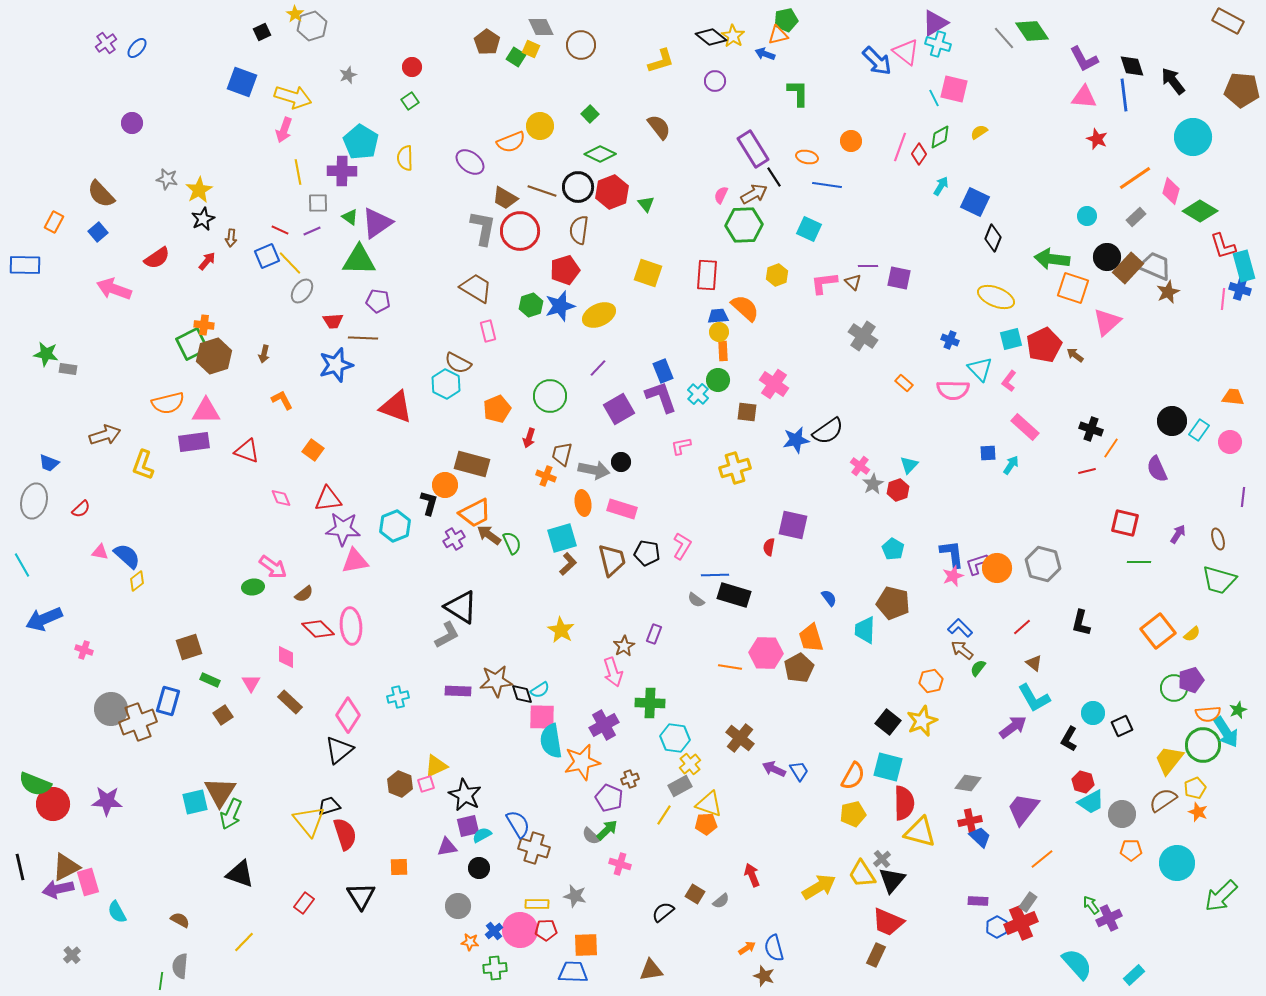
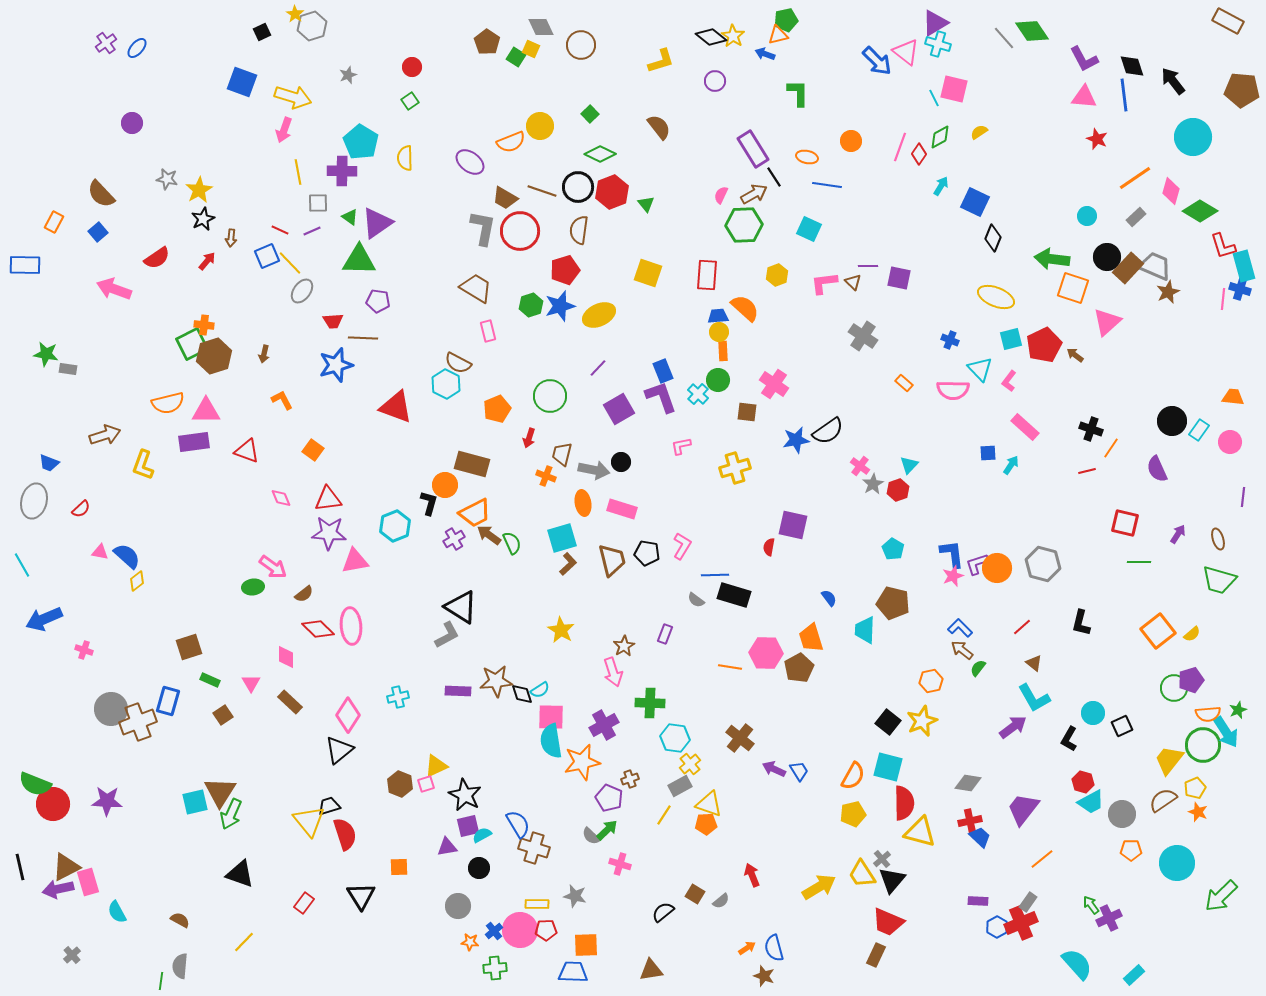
purple star at (343, 529): moved 14 px left, 4 px down
purple rectangle at (654, 634): moved 11 px right
pink square at (542, 717): moved 9 px right
